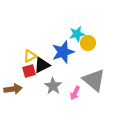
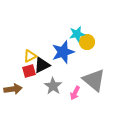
yellow circle: moved 1 px left, 1 px up
